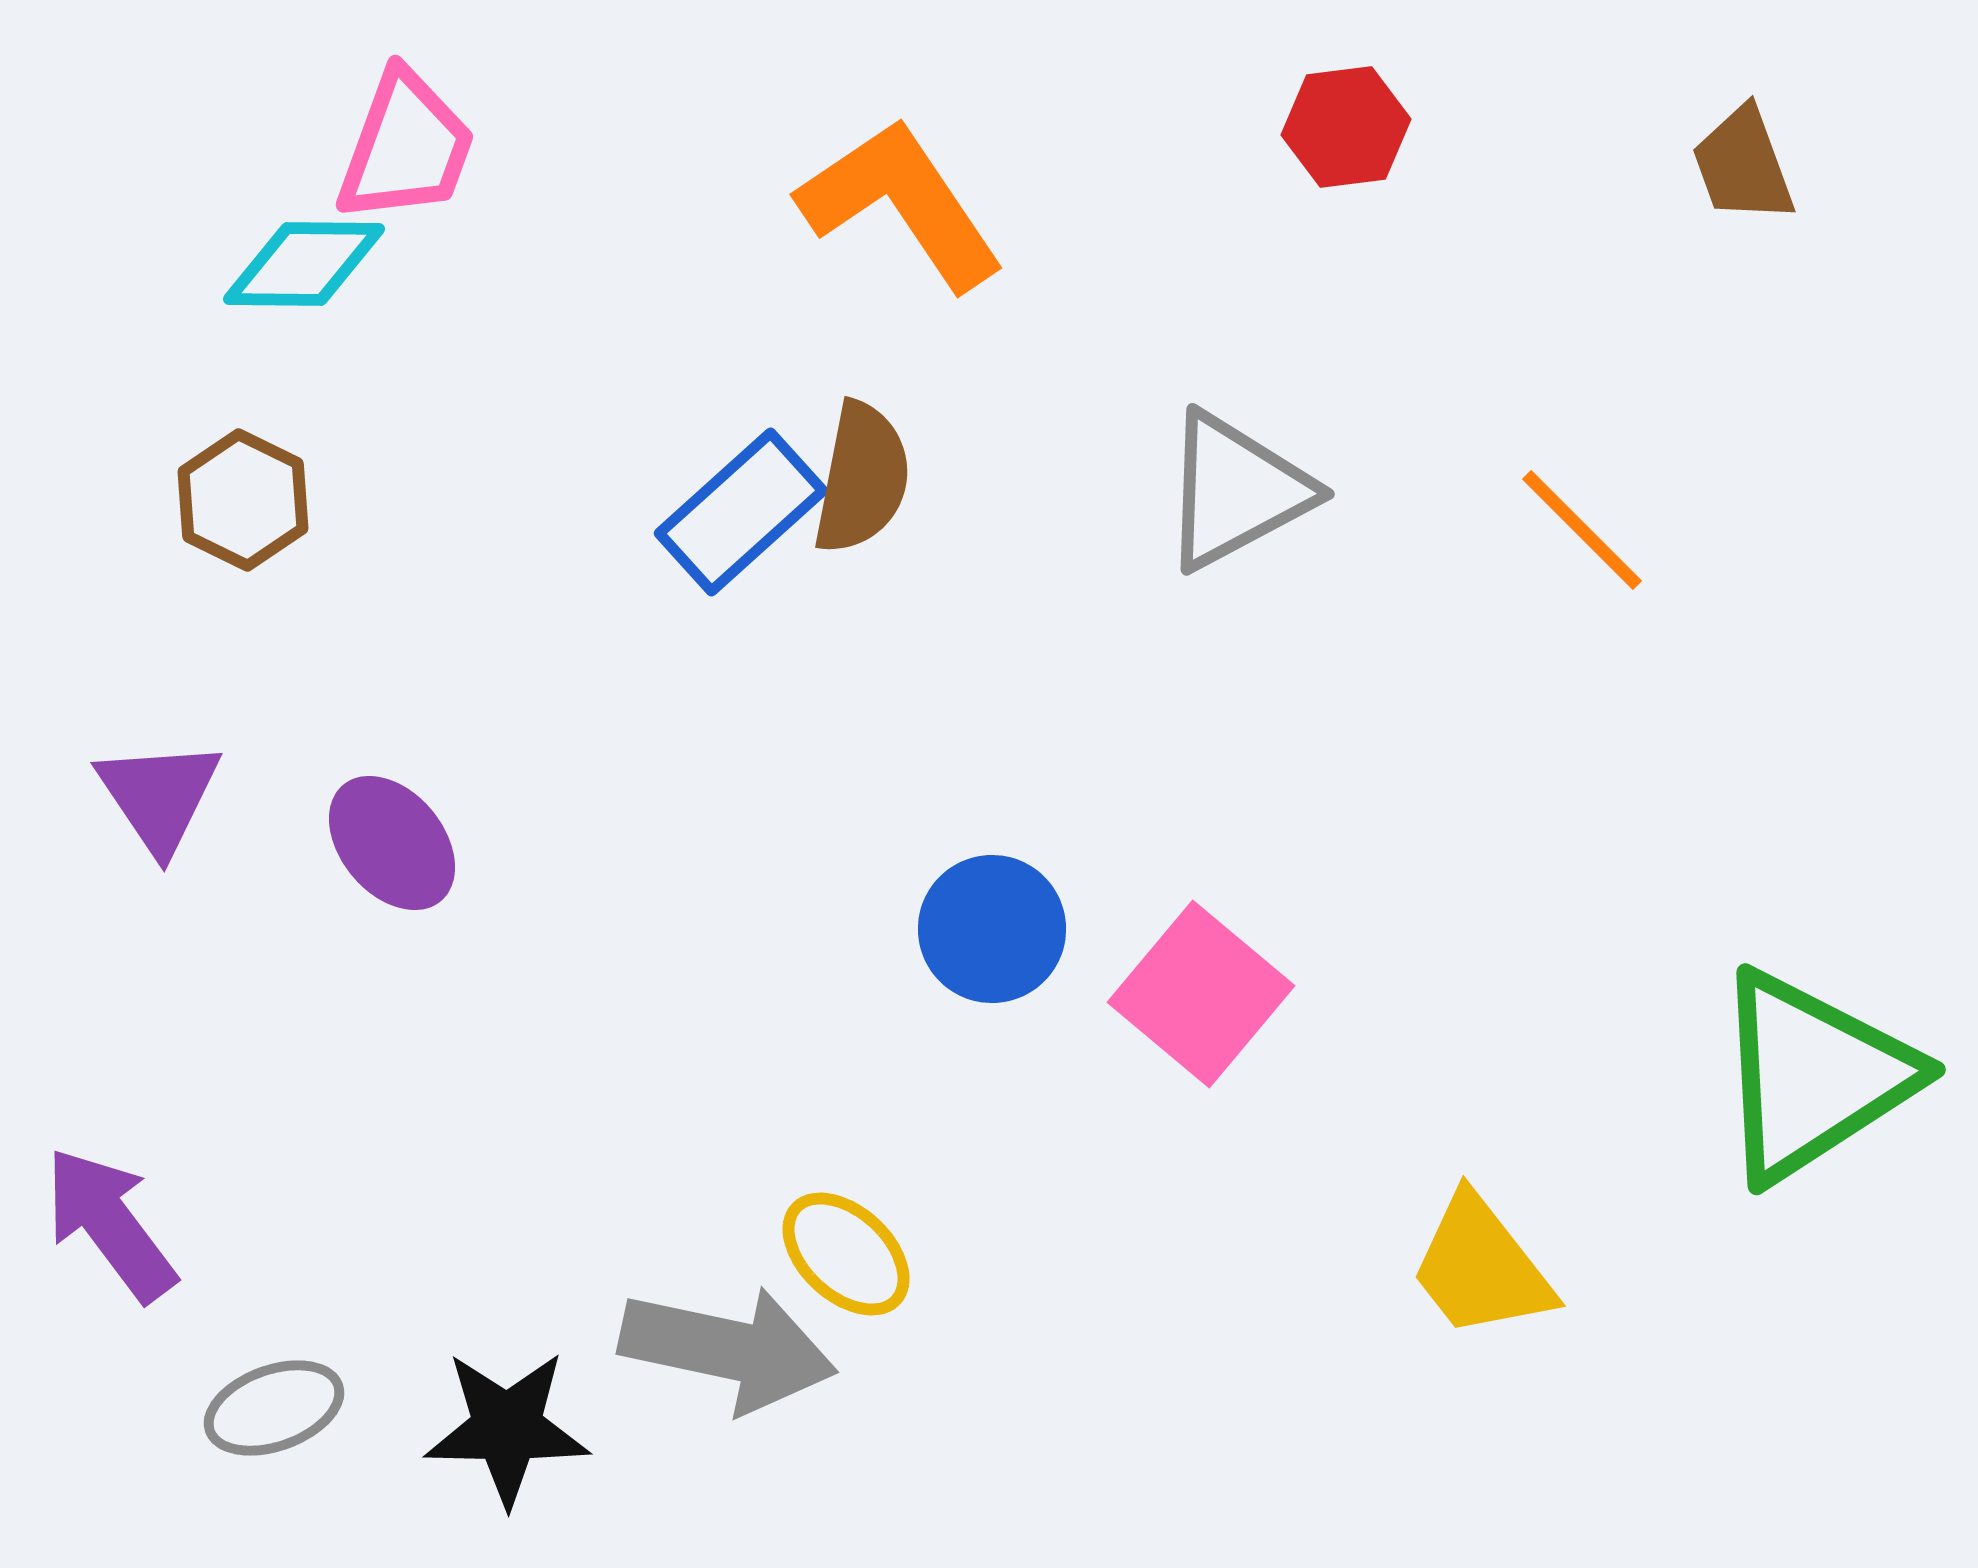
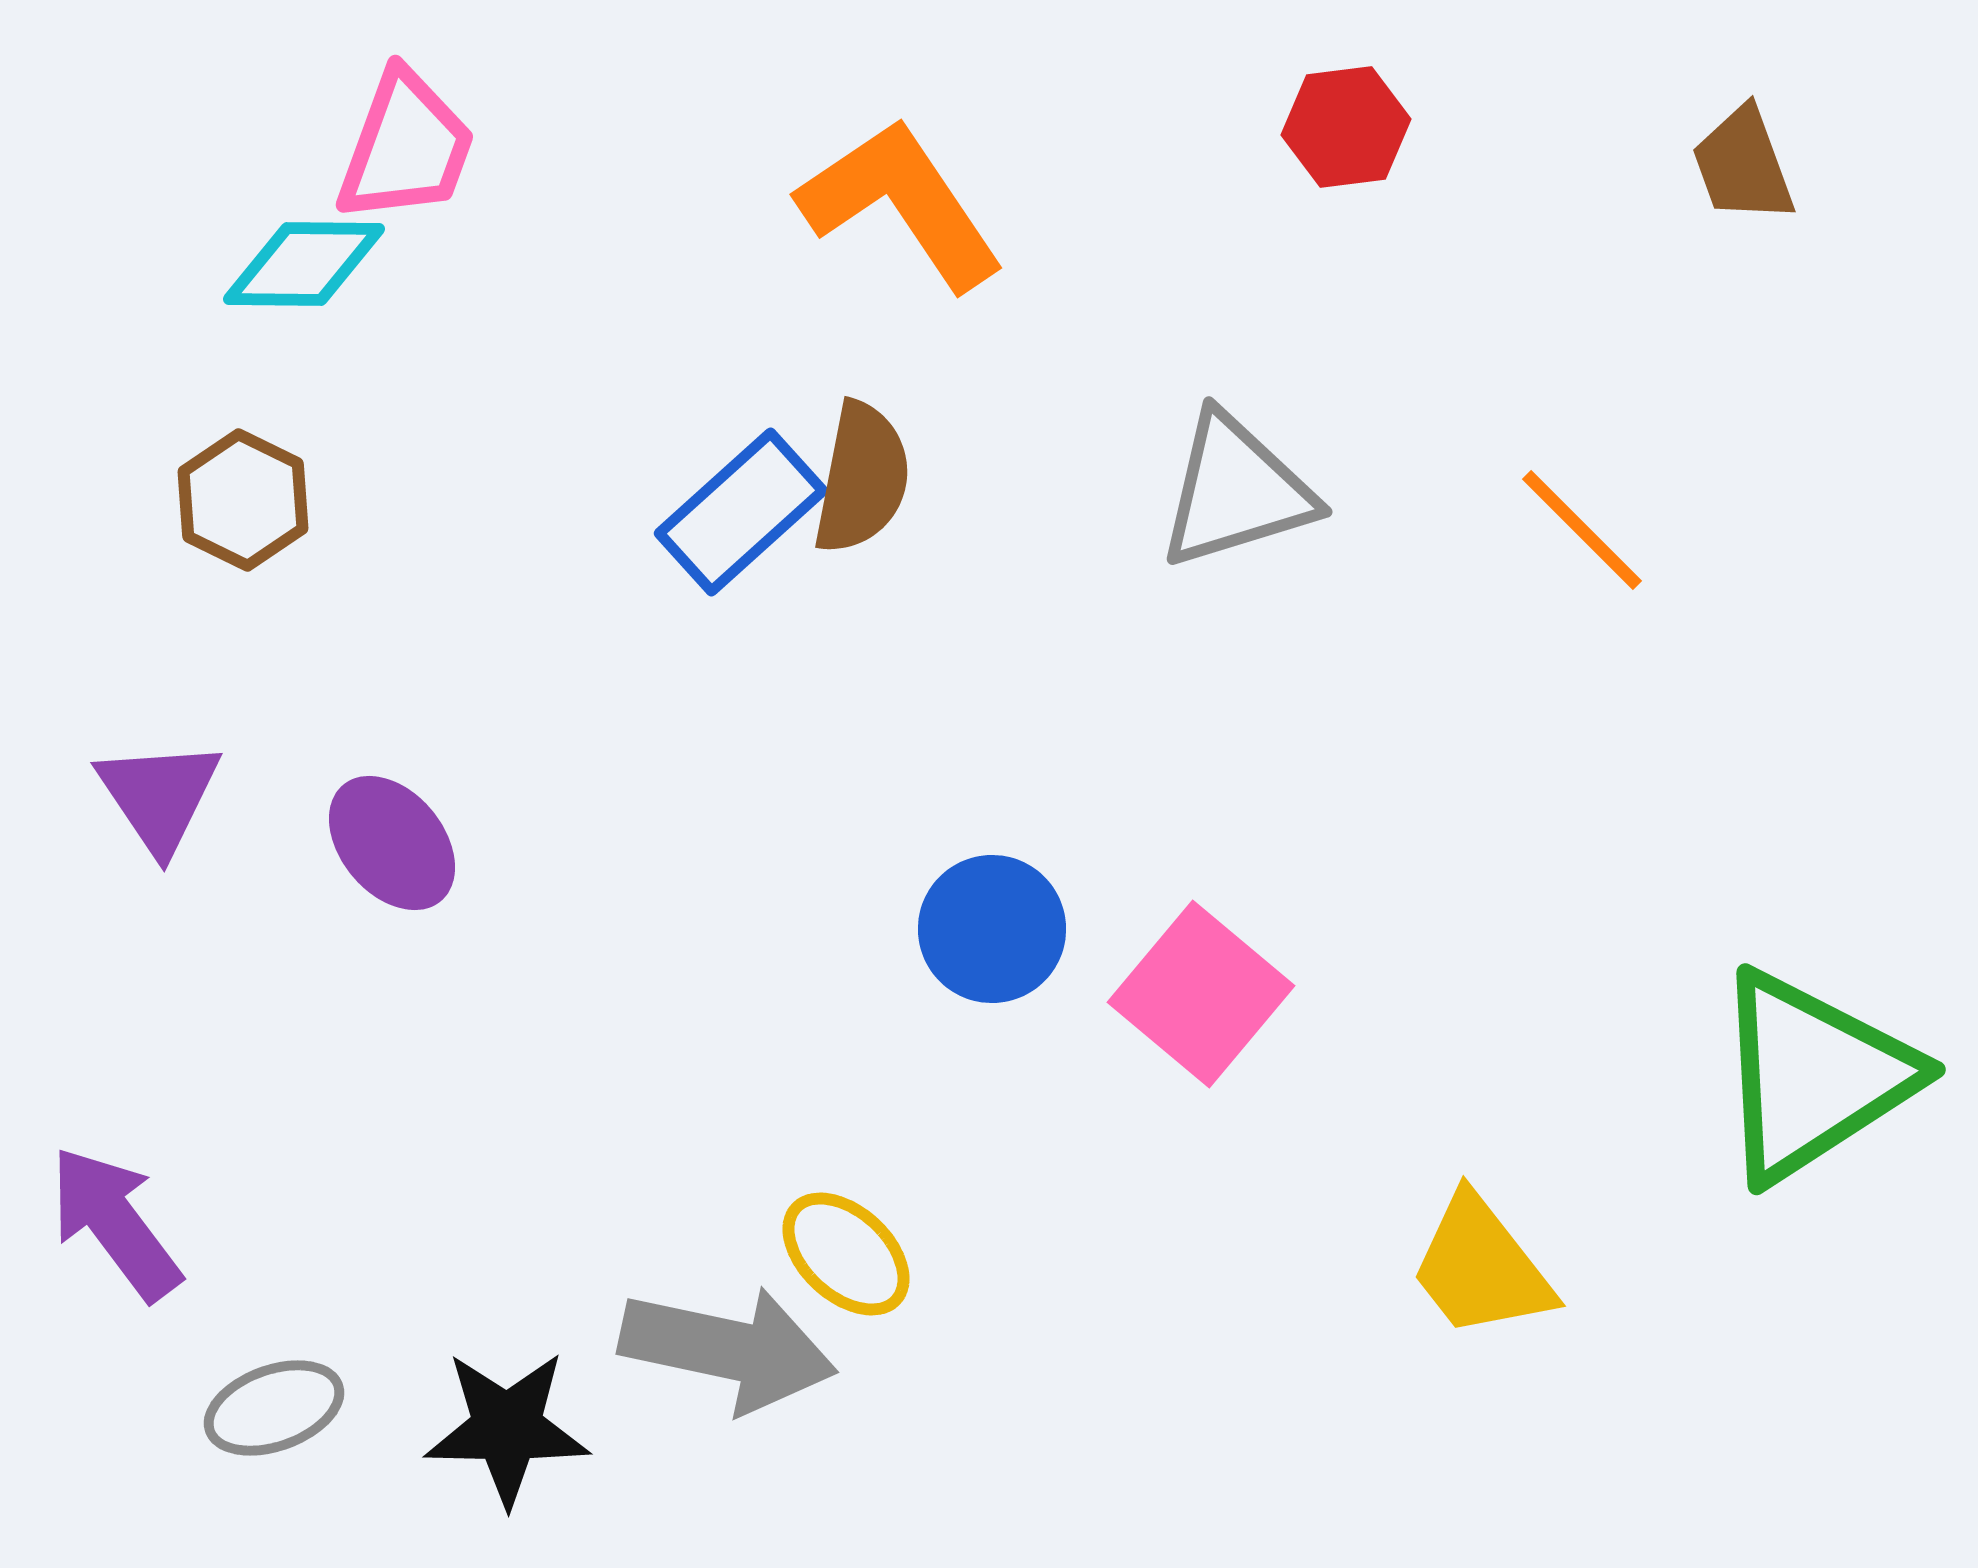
gray triangle: rotated 11 degrees clockwise
purple arrow: moved 5 px right, 1 px up
